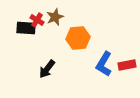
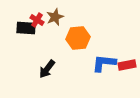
blue L-shape: moved 1 px up; rotated 65 degrees clockwise
